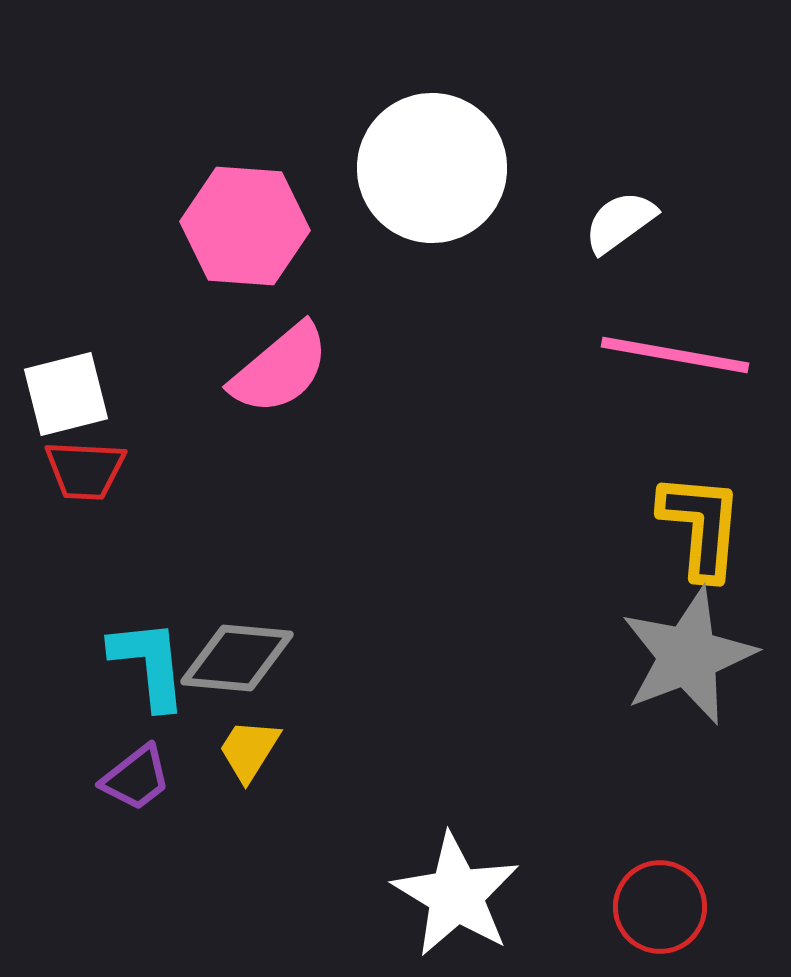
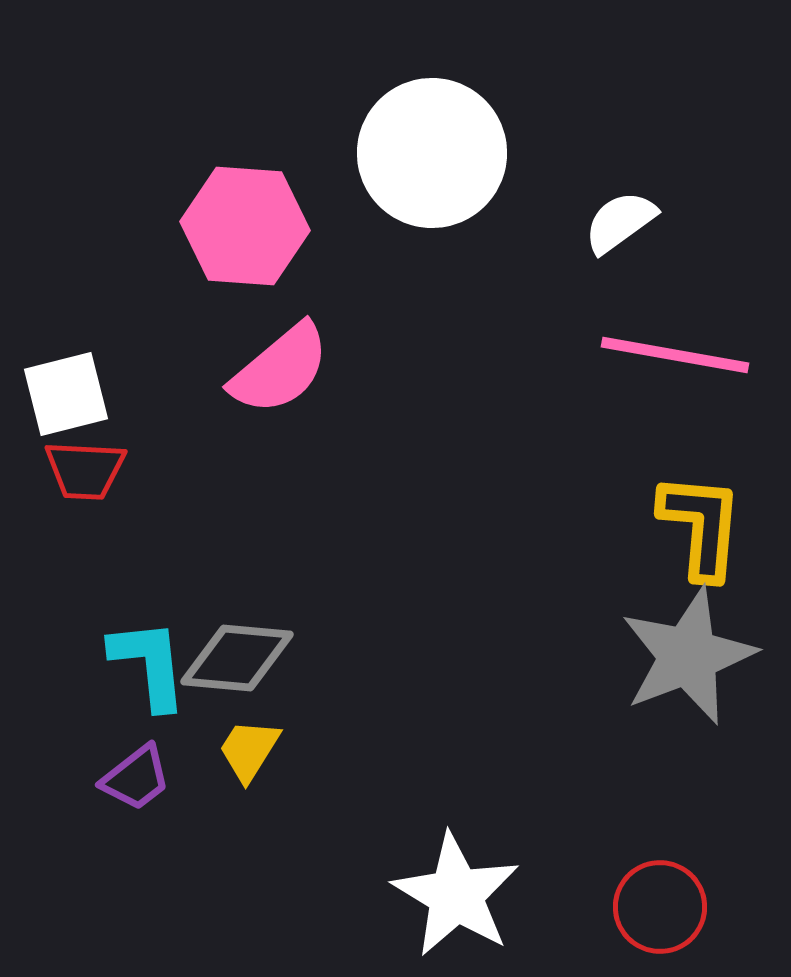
white circle: moved 15 px up
